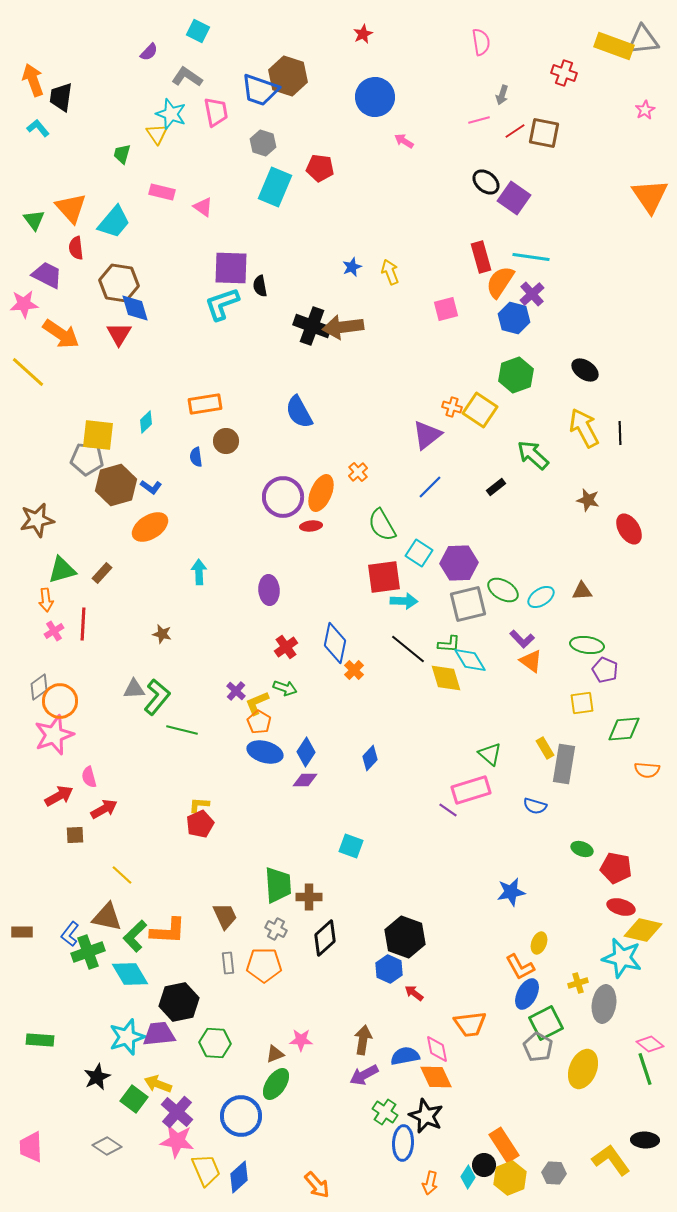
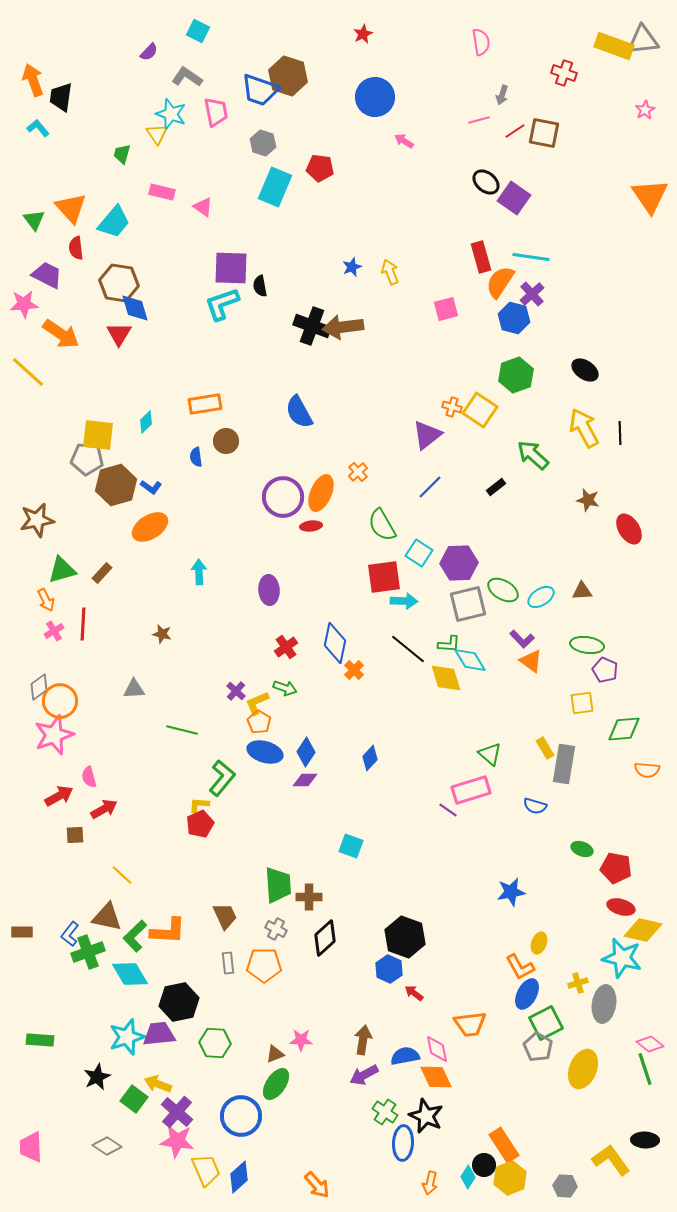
orange arrow at (46, 600): rotated 20 degrees counterclockwise
green L-shape at (157, 697): moved 65 px right, 81 px down
gray hexagon at (554, 1173): moved 11 px right, 13 px down
